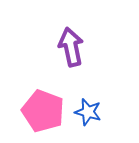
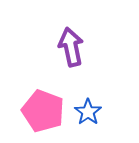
blue star: rotated 20 degrees clockwise
